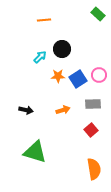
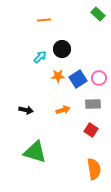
pink circle: moved 3 px down
red square: rotated 16 degrees counterclockwise
